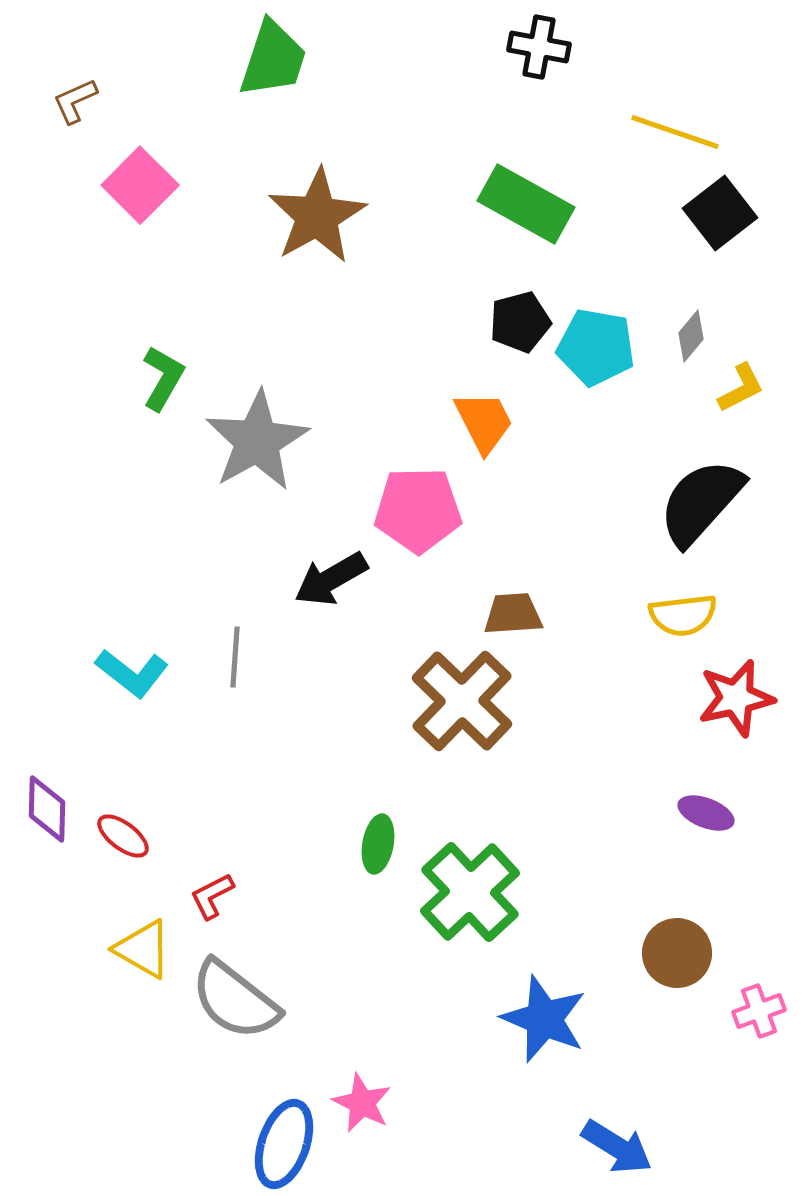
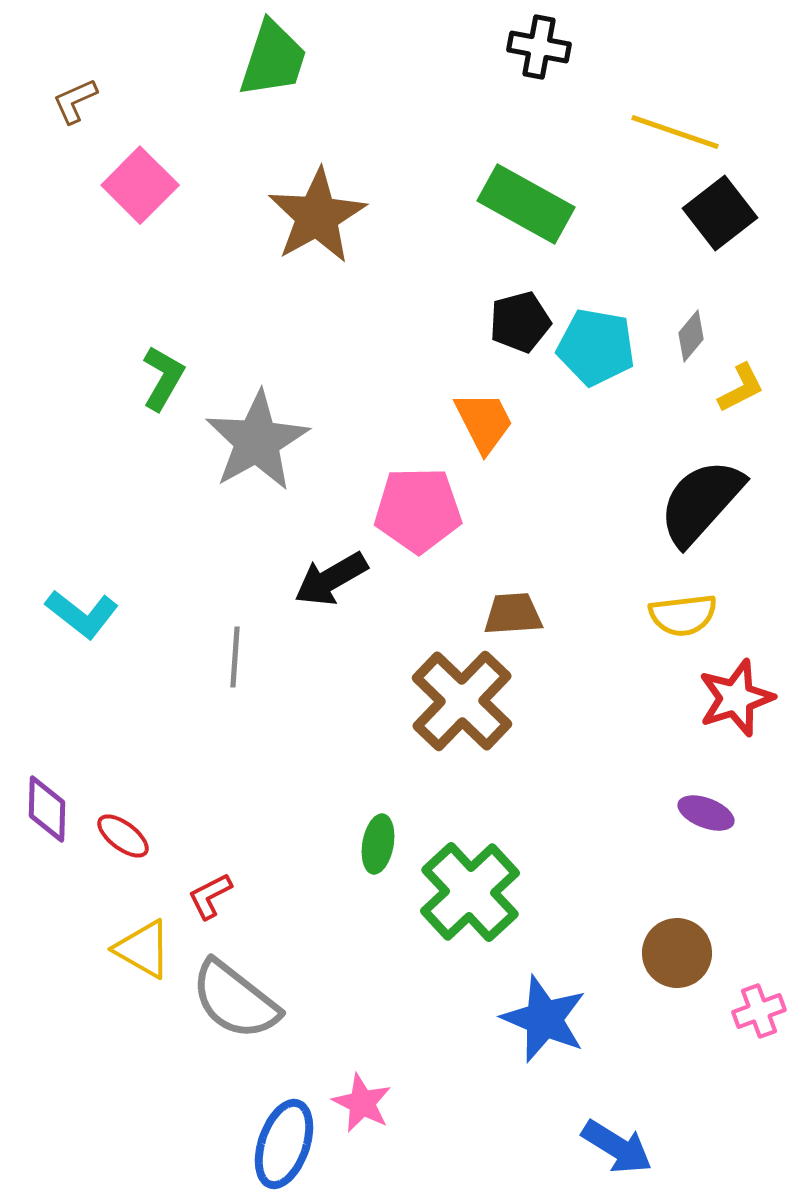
cyan L-shape: moved 50 px left, 59 px up
red star: rotated 6 degrees counterclockwise
red L-shape: moved 2 px left
